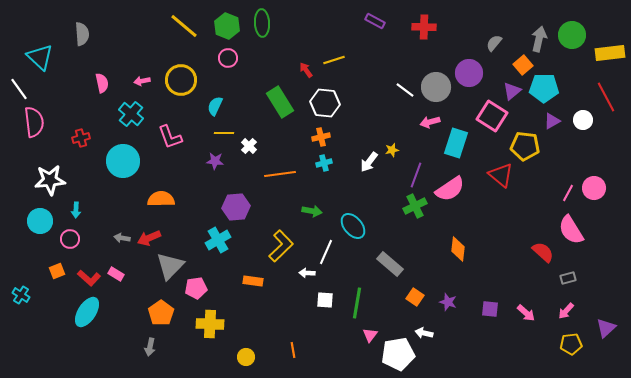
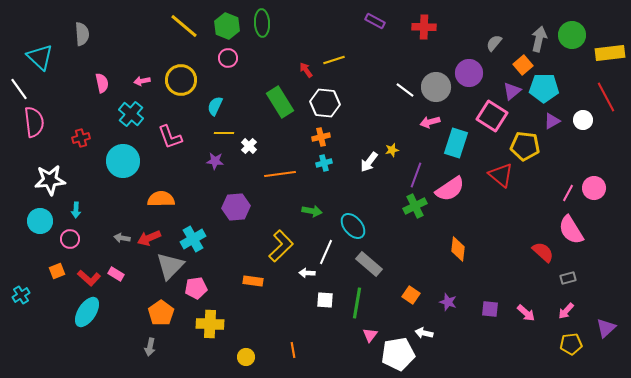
cyan cross at (218, 240): moved 25 px left, 1 px up
gray rectangle at (390, 264): moved 21 px left
cyan cross at (21, 295): rotated 24 degrees clockwise
orange square at (415, 297): moved 4 px left, 2 px up
